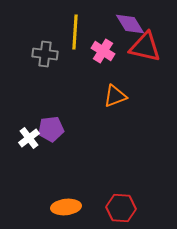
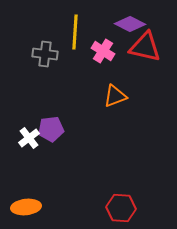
purple diamond: rotated 32 degrees counterclockwise
orange ellipse: moved 40 px left
